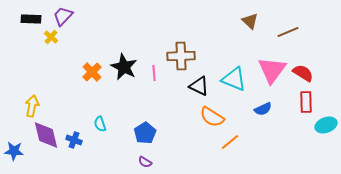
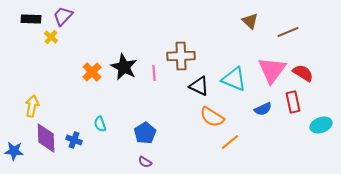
red rectangle: moved 13 px left; rotated 10 degrees counterclockwise
cyan ellipse: moved 5 px left
purple diamond: moved 3 px down; rotated 12 degrees clockwise
